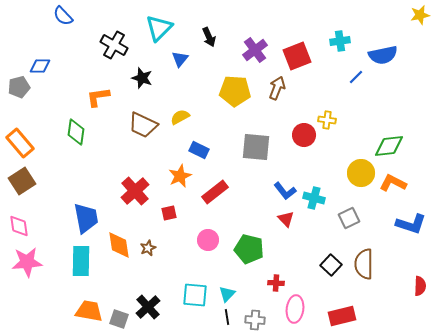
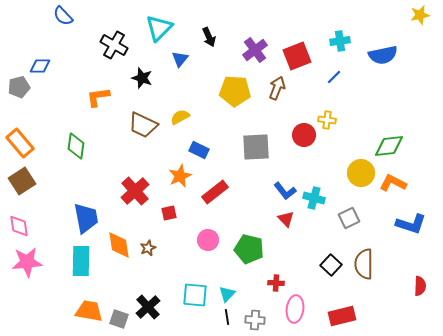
blue line at (356, 77): moved 22 px left
green diamond at (76, 132): moved 14 px down
gray square at (256, 147): rotated 8 degrees counterclockwise
